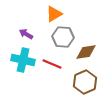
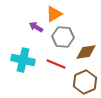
purple arrow: moved 10 px right, 7 px up
red line: moved 4 px right
